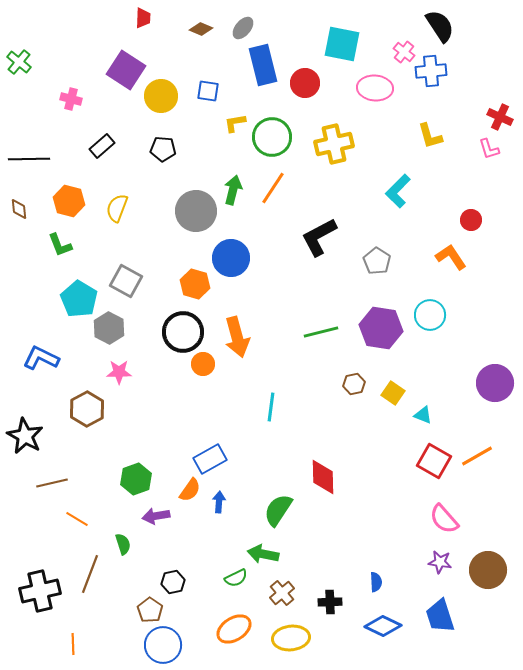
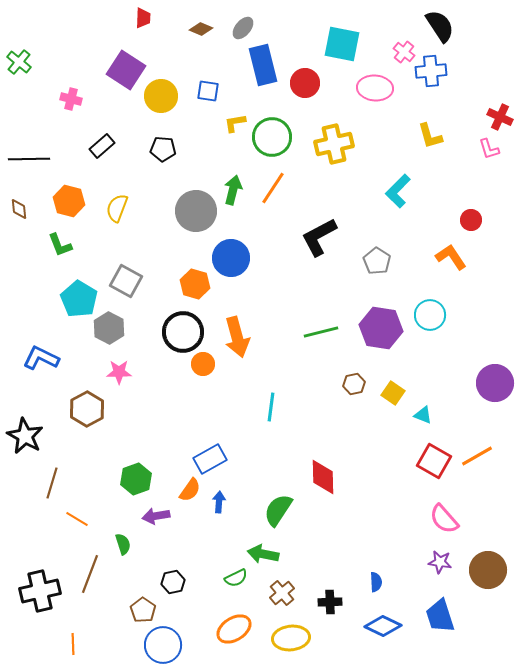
brown line at (52, 483): rotated 60 degrees counterclockwise
brown pentagon at (150, 610): moved 7 px left
